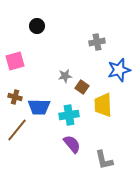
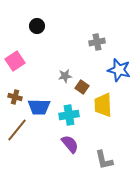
pink square: rotated 18 degrees counterclockwise
blue star: rotated 30 degrees clockwise
purple semicircle: moved 2 px left
